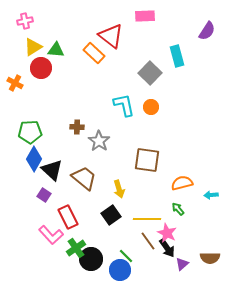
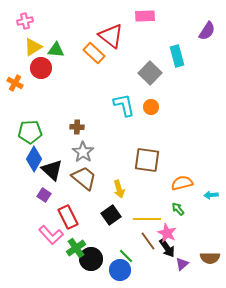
gray star: moved 16 px left, 11 px down
